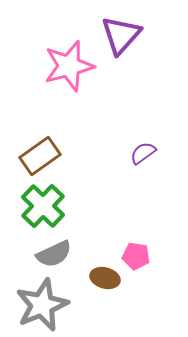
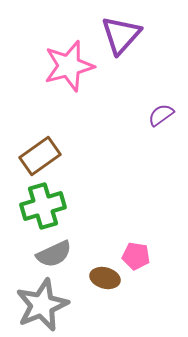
purple semicircle: moved 18 px right, 38 px up
green cross: rotated 30 degrees clockwise
